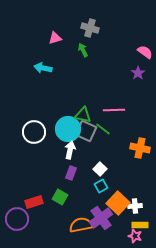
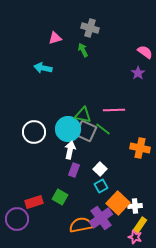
purple rectangle: moved 3 px right, 3 px up
yellow rectangle: rotated 56 degrees counterclockwise
pink star: moved 1 px down
